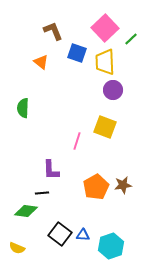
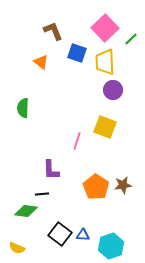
orange pentagon: rotated 10 degrees counterclockwise
black line: moved 1 px down
